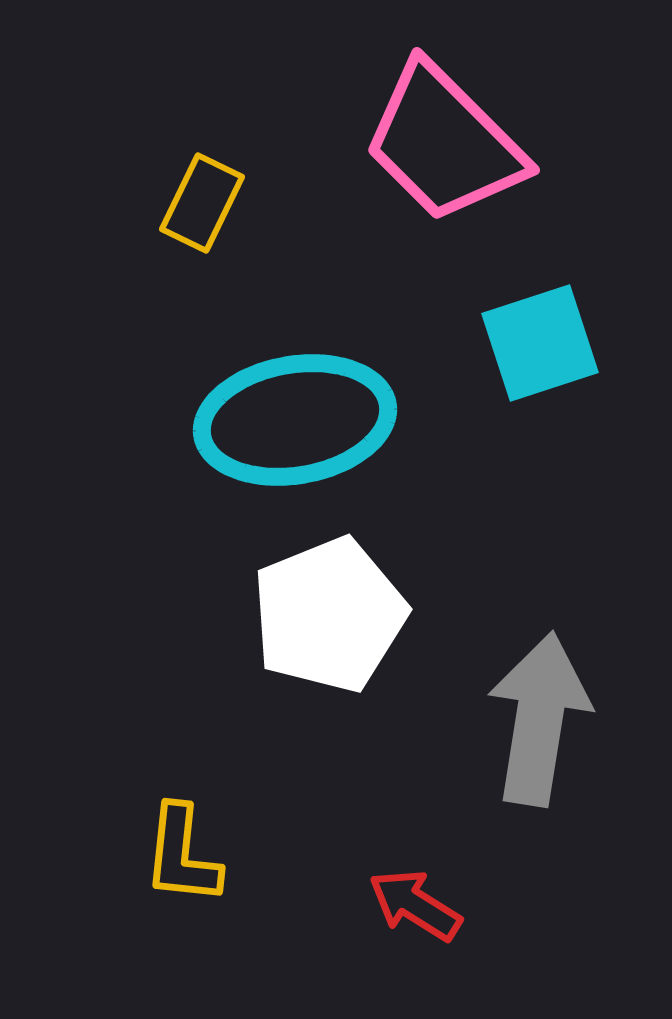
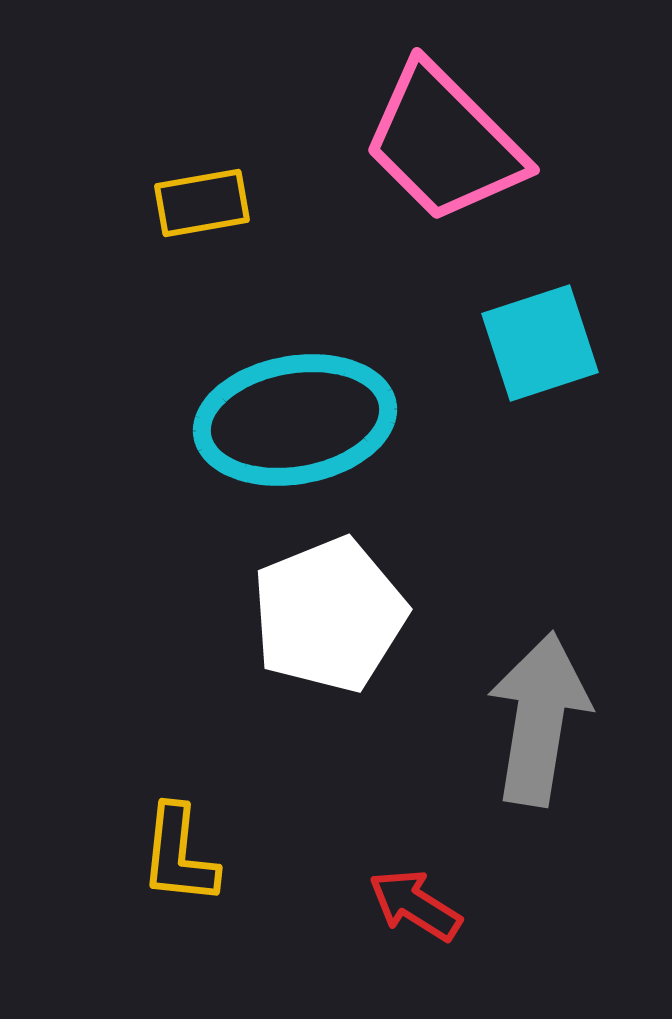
yellow rectangle: rotated 54 degrees clockwise
yellow L-shape: moved 3 px left
